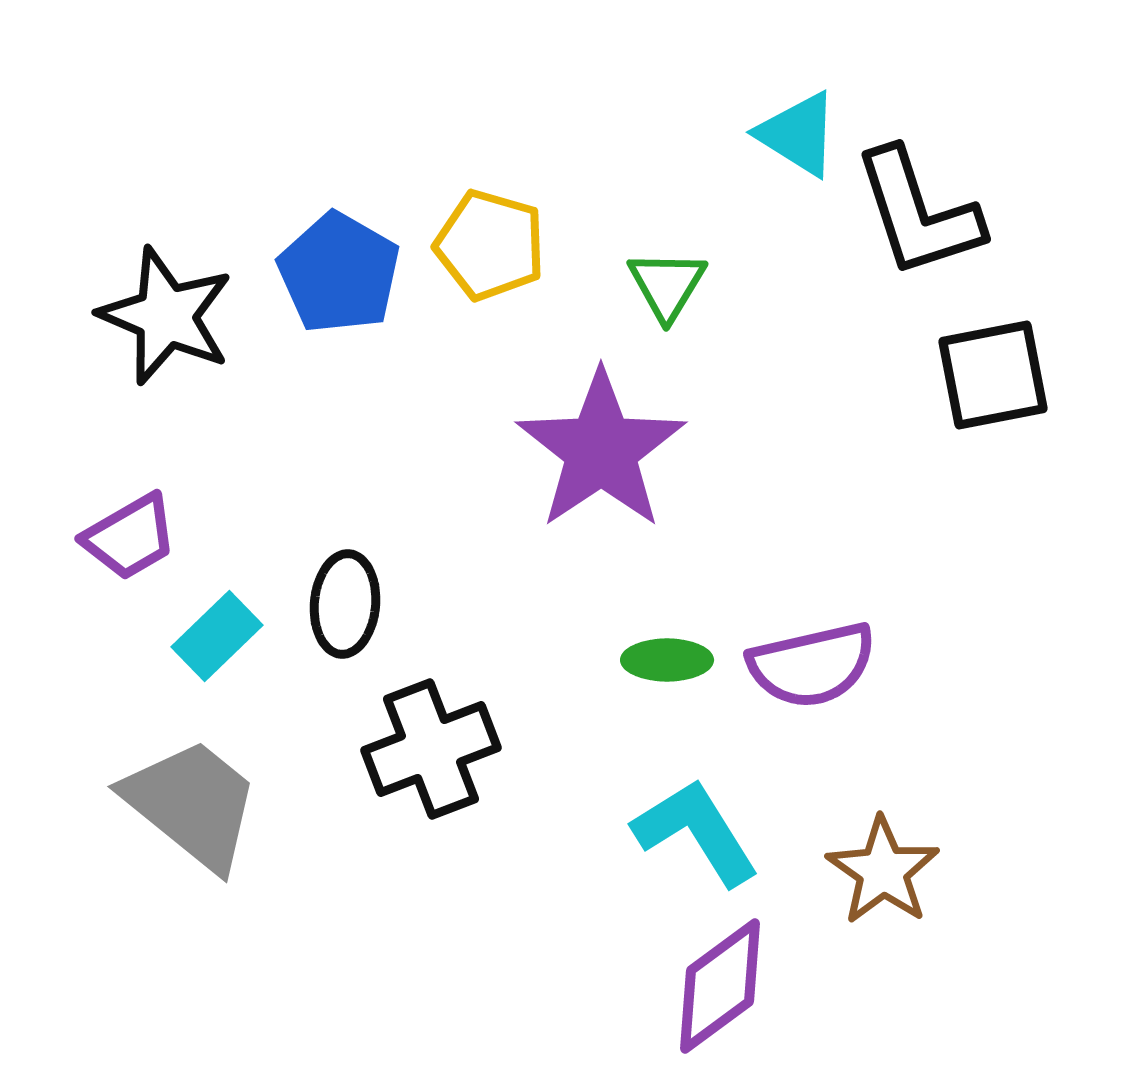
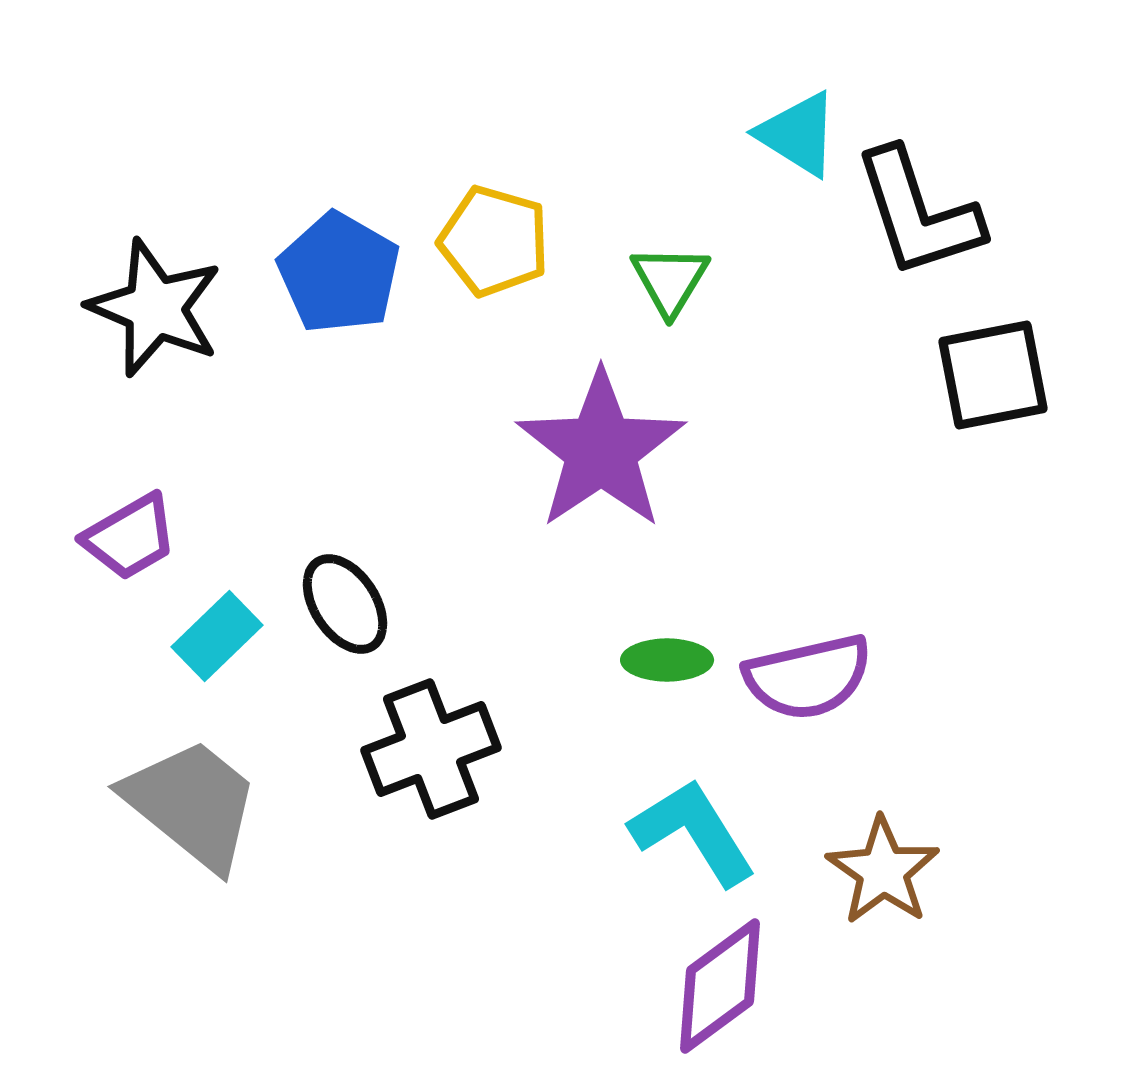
yellow pentagon: moved 4 px right, 4 px up
green triangle: moved 3 px right, 5 px up
black star: moved 11 px left, 8 px up
black ellipse: rotated 38 degrees counterclockwise
purple semicircle: moved 4 px left, 12 px down
cyan L-shape: moved 3 px left
